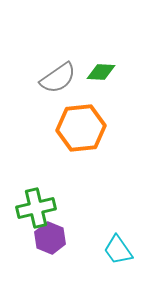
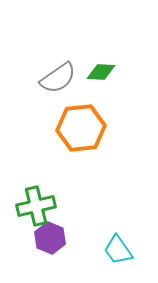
green cross: moved 2 px up
